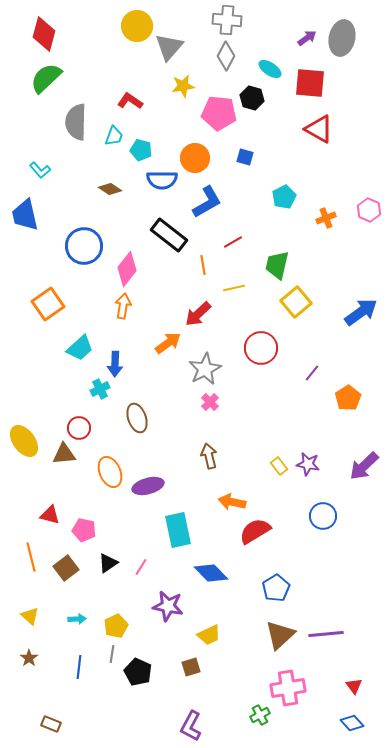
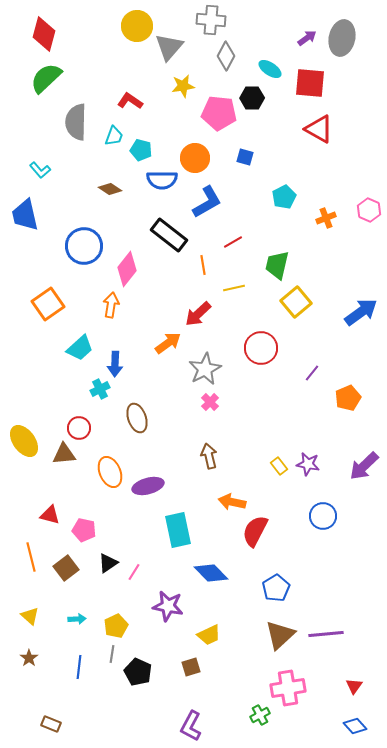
gray cross at (227, 20): moved 16 px left
black hexagon at (252, 98): rotated 15 degrees counterclockwise
orange arrow at (123, 306): moved 12 px left, 1 px up
orange pentagon at (348, 398): rotated 10 degrees clockwise
red semicircle at (255, 531): rotated 32 degrees counterclockwise
pink line at (141, 567): moved 7 px left, 5 px down
red triangle at (354, 686): rotated 12 degrees clockwise
blue diamond at (352, 723): moved 3 px right, 3 px down
